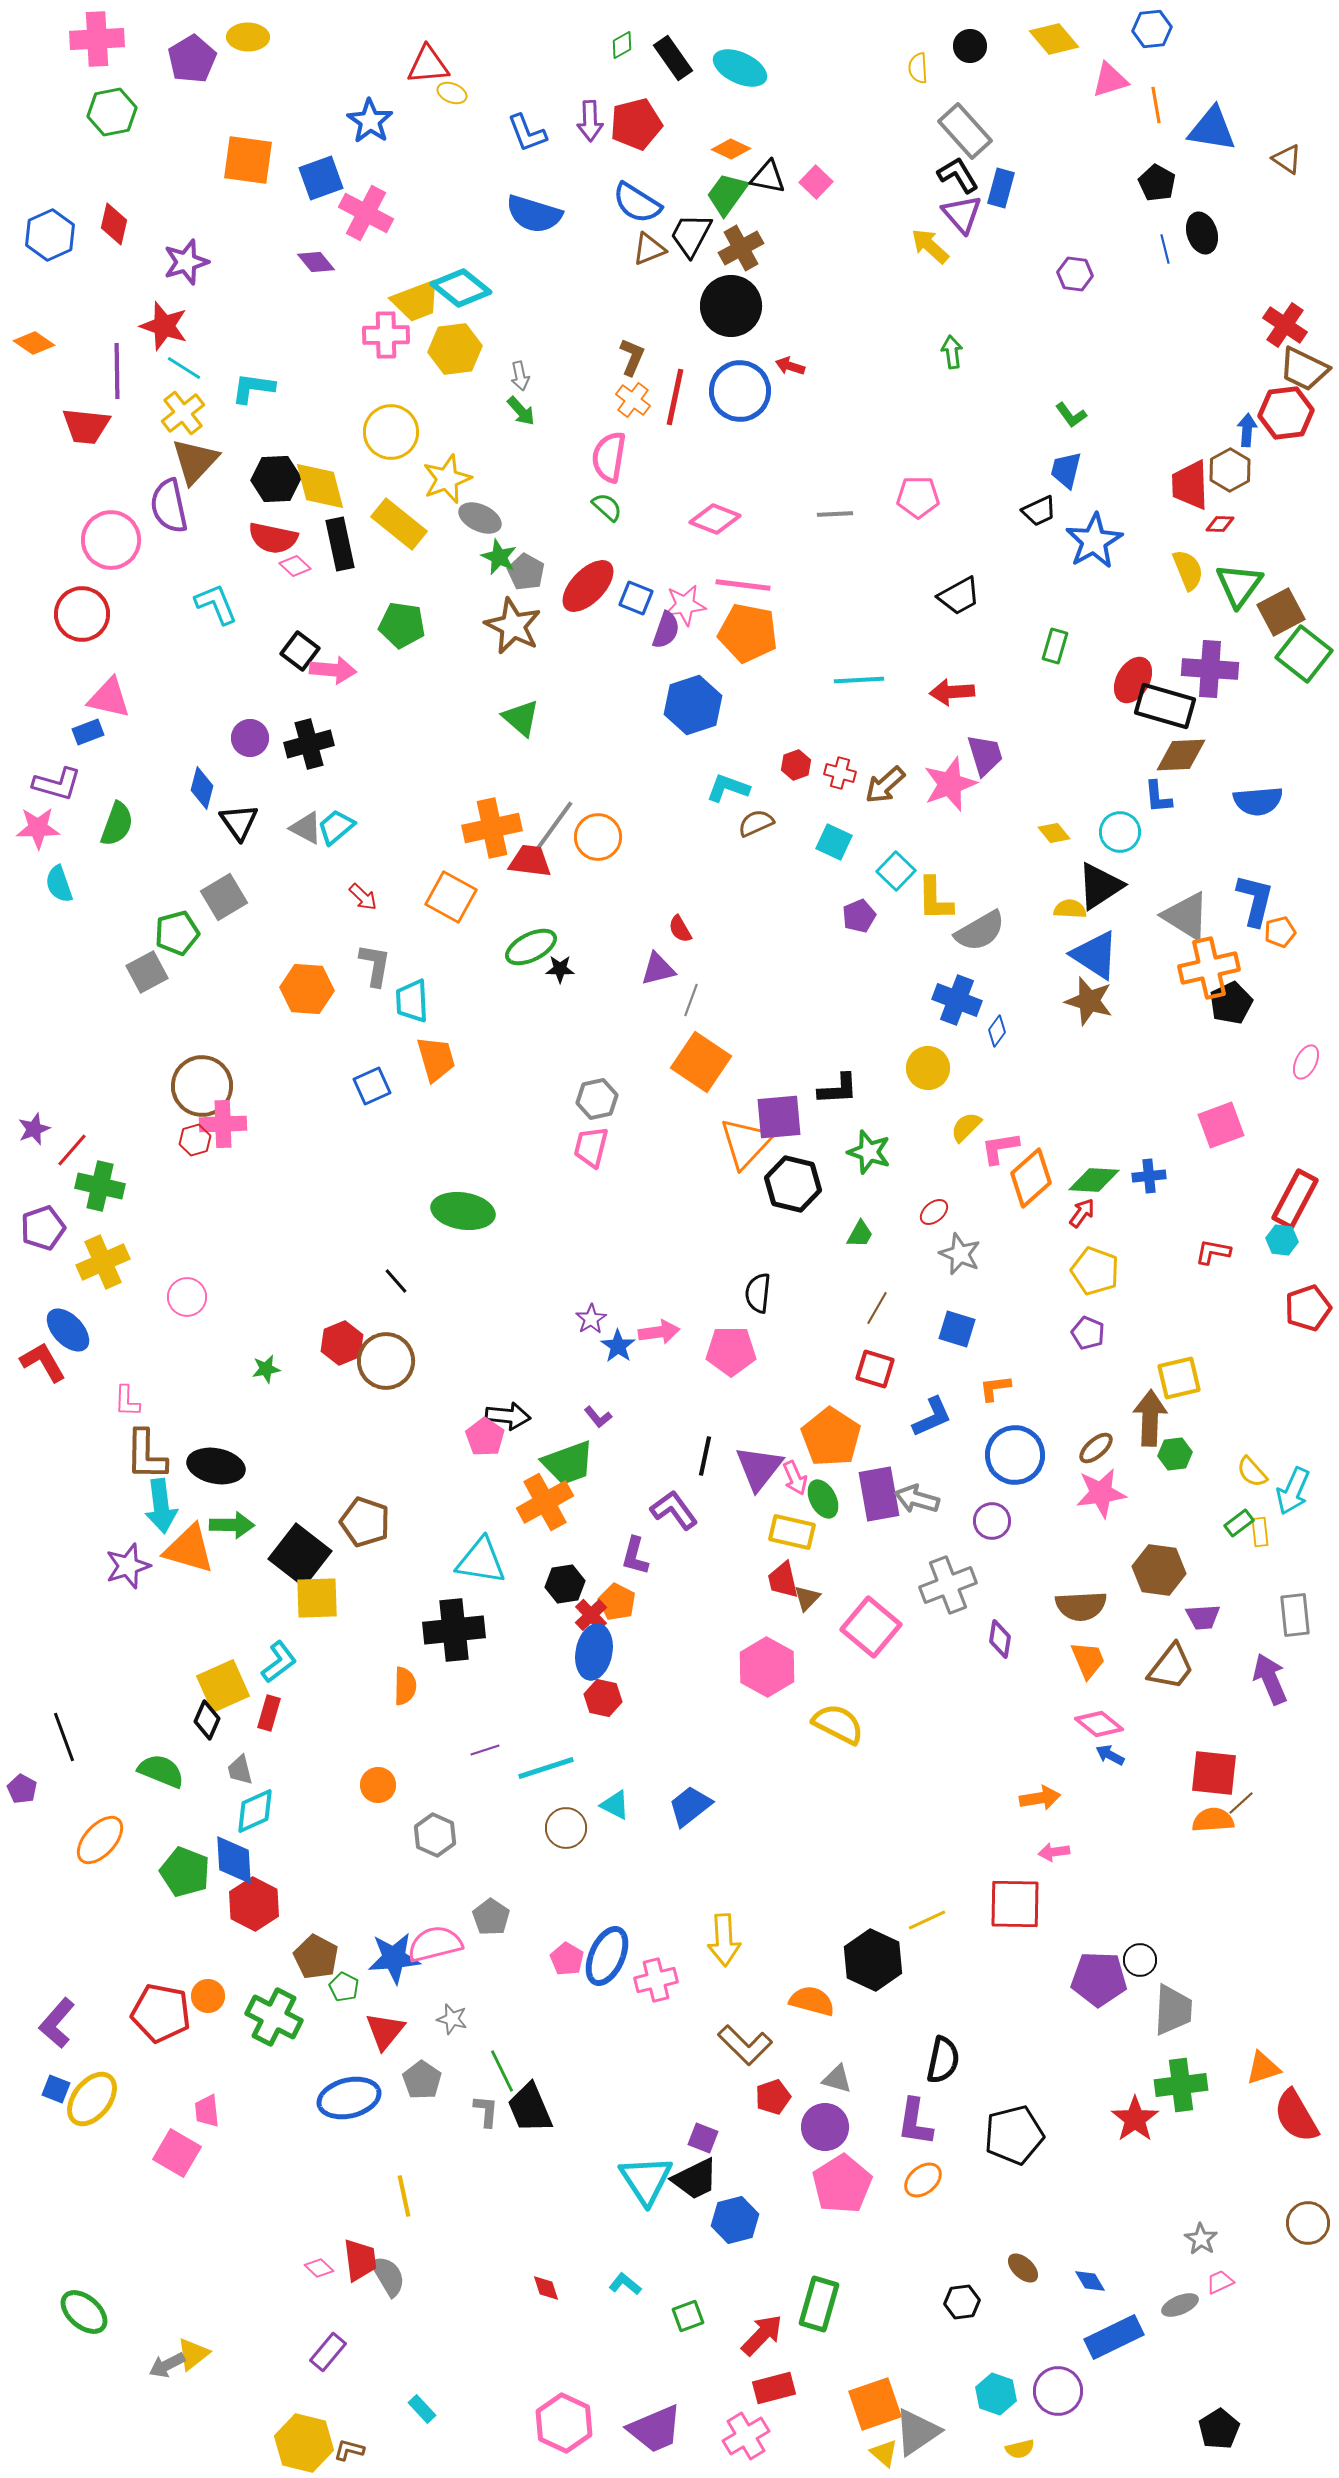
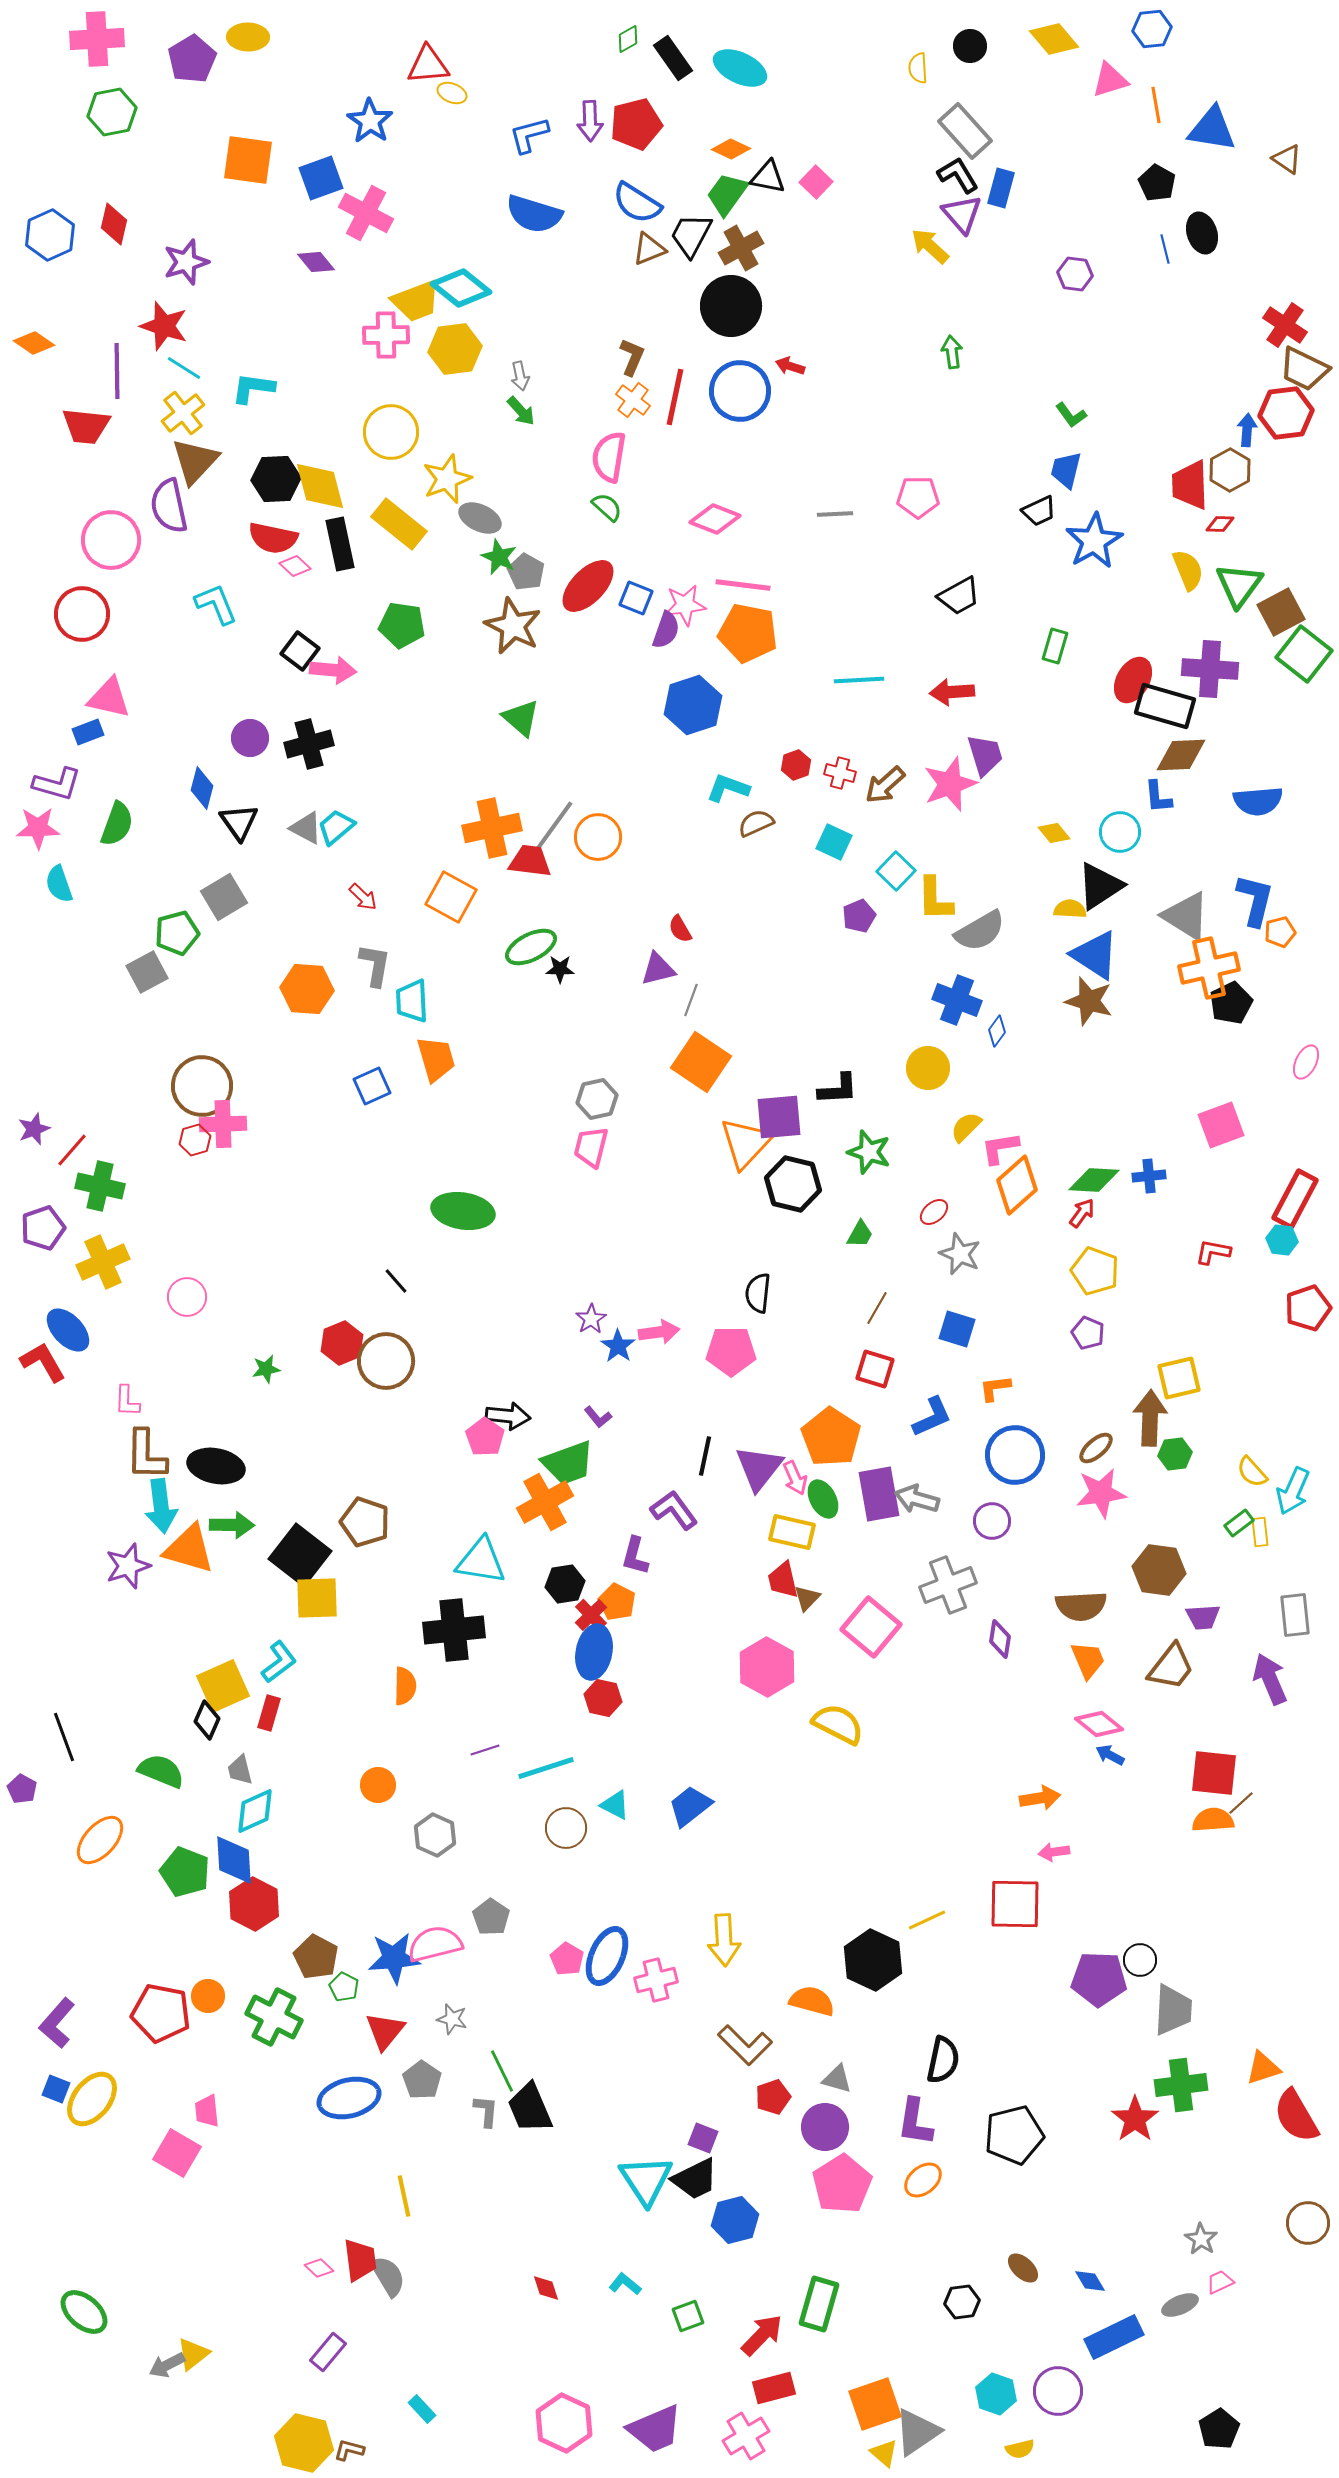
green diamond at (622, 45): moved 6 px right, 6 px up
blue L-shape at (527, 133): moved 2 px right, 2 px down; rotated 96 degrees clockwise
orange diamond at (1031, 1178): moved 14 px left, 7 px down
